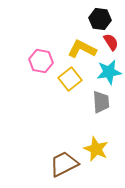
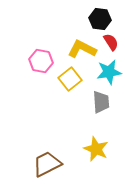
brown trapezoid: moved 17 px left
